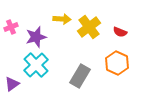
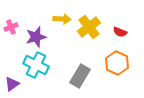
cyan cross: rotated 20 degrees counterclockwise
